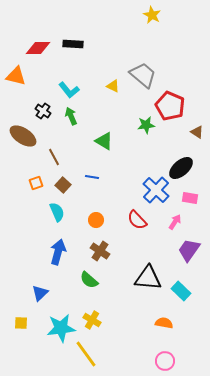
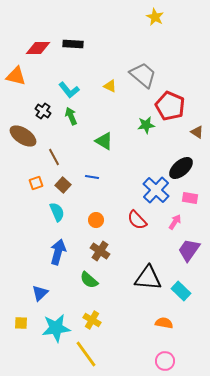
yellow star: moved 3 px right, 2 px down
yellow triangle: moved 3 px left
cyan star: moved 5 px left
